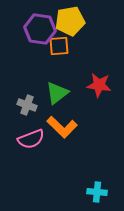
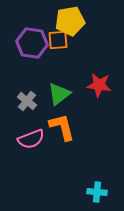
purple hexagon: moved 8 px left, 14 px down
orange square: moved 1 px left, 6 px up
green triangle: moved 2 px right, 1 px down
gray cross: moved 4 px up; rotated 18 degrees clockwise
orange L-shape: rotated 148 degrees counterclockwise
